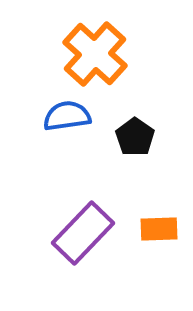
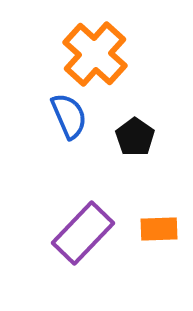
blue semicircle: moved 2 px right; rotated 75 degrees clockwise
